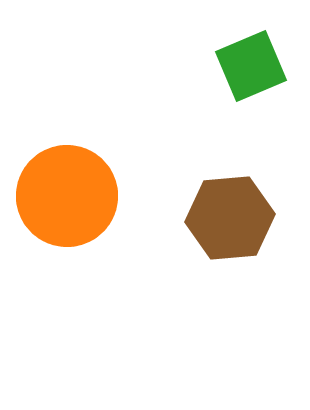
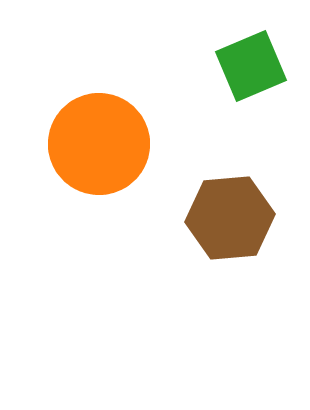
orange circle: moved 32 px right, 52 px up
